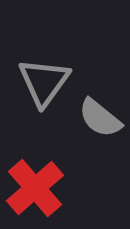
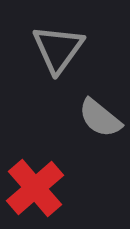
gray triangle: moved 14 px right, 33 px up
